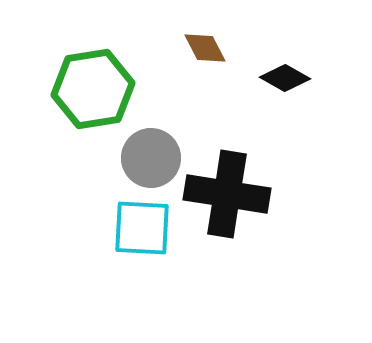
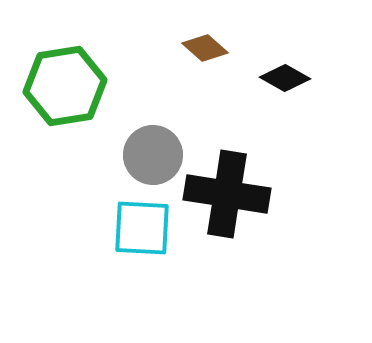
brown diamond: rotated 21 degrees counterclockwise
green hexagon: moved 28 px left, 3 px up
gray circle: moved 2 px right, 3 px up
